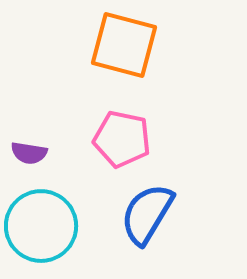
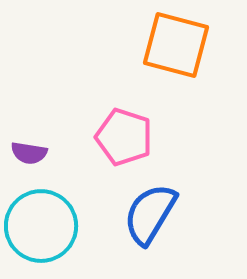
orange square: moved 52 px right
pink pentagon: moved 2 px right, 2 px up; rotated 6 degrees clockwise
blue semicircle: moved 3 px right
